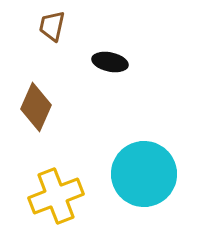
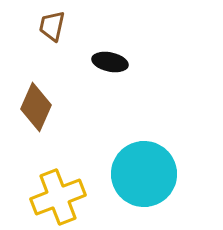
yellow cross: moved 2 px right, 1 px down
